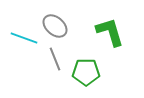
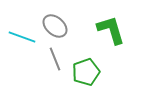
green L-shape: moved 1 px right, 2 px up
cyan line: moved 2 px left, 1 px up
green pentagon: rotated 20 degrees counterclockwise
